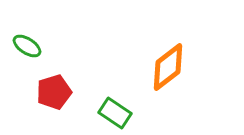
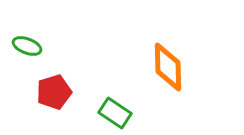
green ellipse: rotated 12 degrees counterclockwise
orange diamond: rotated 54 degrees counterclockwise
